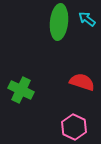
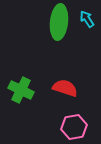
cyan arrow: rotated 18 degrees clockwise
red semicircle: moved 17 px left, 6 px down
pink hexagon: rotated 25 degrees clockwise
